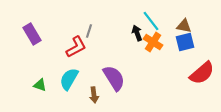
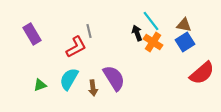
brown triangle: moved 1 px up
gray line: rotated 32 degrees counterclockwise
blue square: rotated 18 degrees counterclockwise
green triangle: rotated 40 degrees counterclockwise
brown arrow: moved 1 px left, 7 px up
